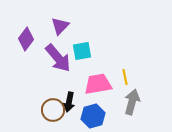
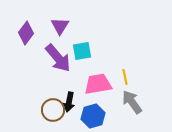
purple triangle: rotated 12 degrees counterclockwise
purple diamond: moved 6 px up
gray arrow: rotated 50 degrees counterclockwise
